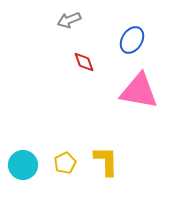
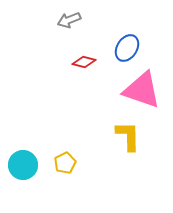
blue ellipse: moved 5 px left, 8 px down
red diamond: rotated 55 degrees counterclockwise
pink triangle: moved 3 px right, 1 px up; rotated 9 degrees clockwise
yellow L-shape: moved 22 px right, 25 px up
